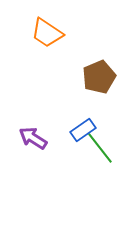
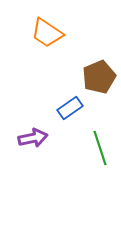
blue rectangle: moved 13 px left, 22 px up
purple arrow: rotated 136 degrees clockwise
green line: rotated 20 degrees clockwise
